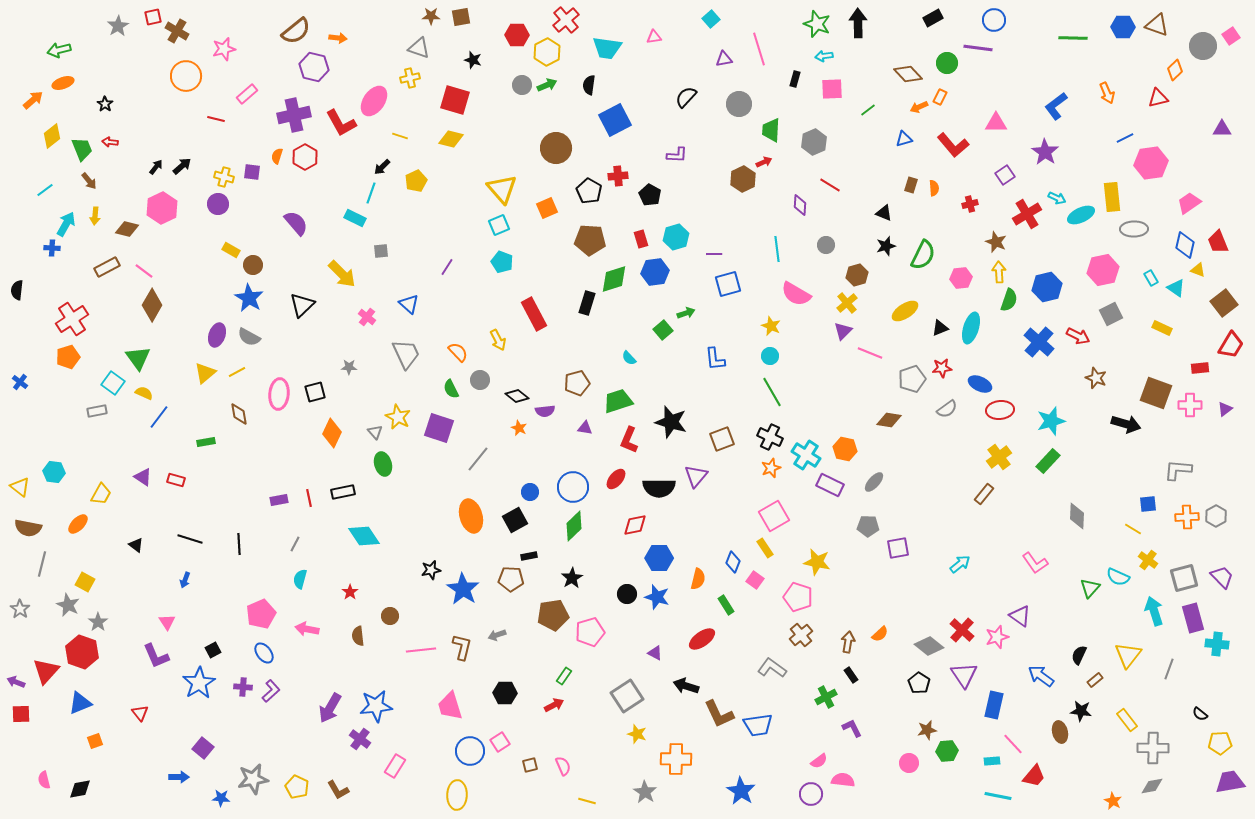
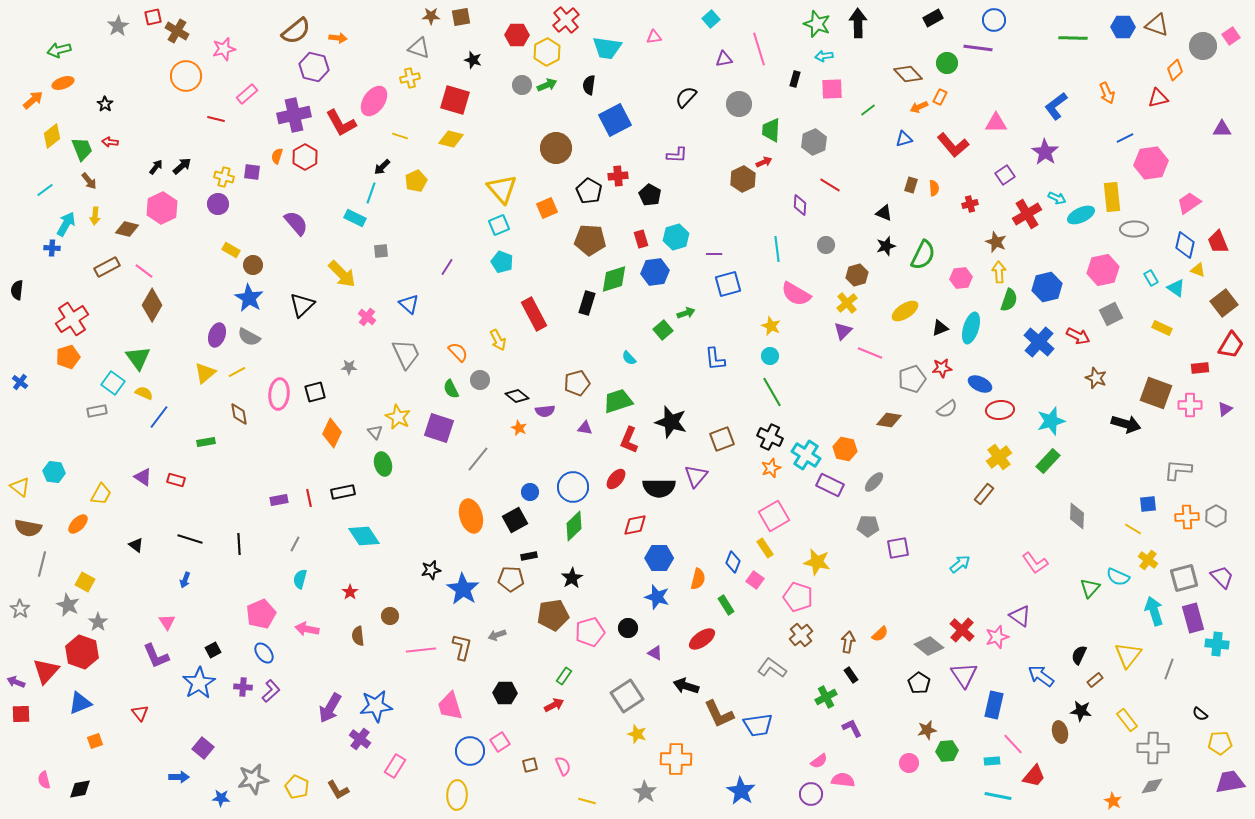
black circle at (627, 594): moved 1 px right, 34 px down
